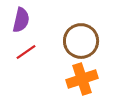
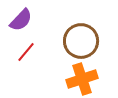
purple semicircle: rotated 30 degrees clockwise
red line: rotated 15 degrees counterclockwise
